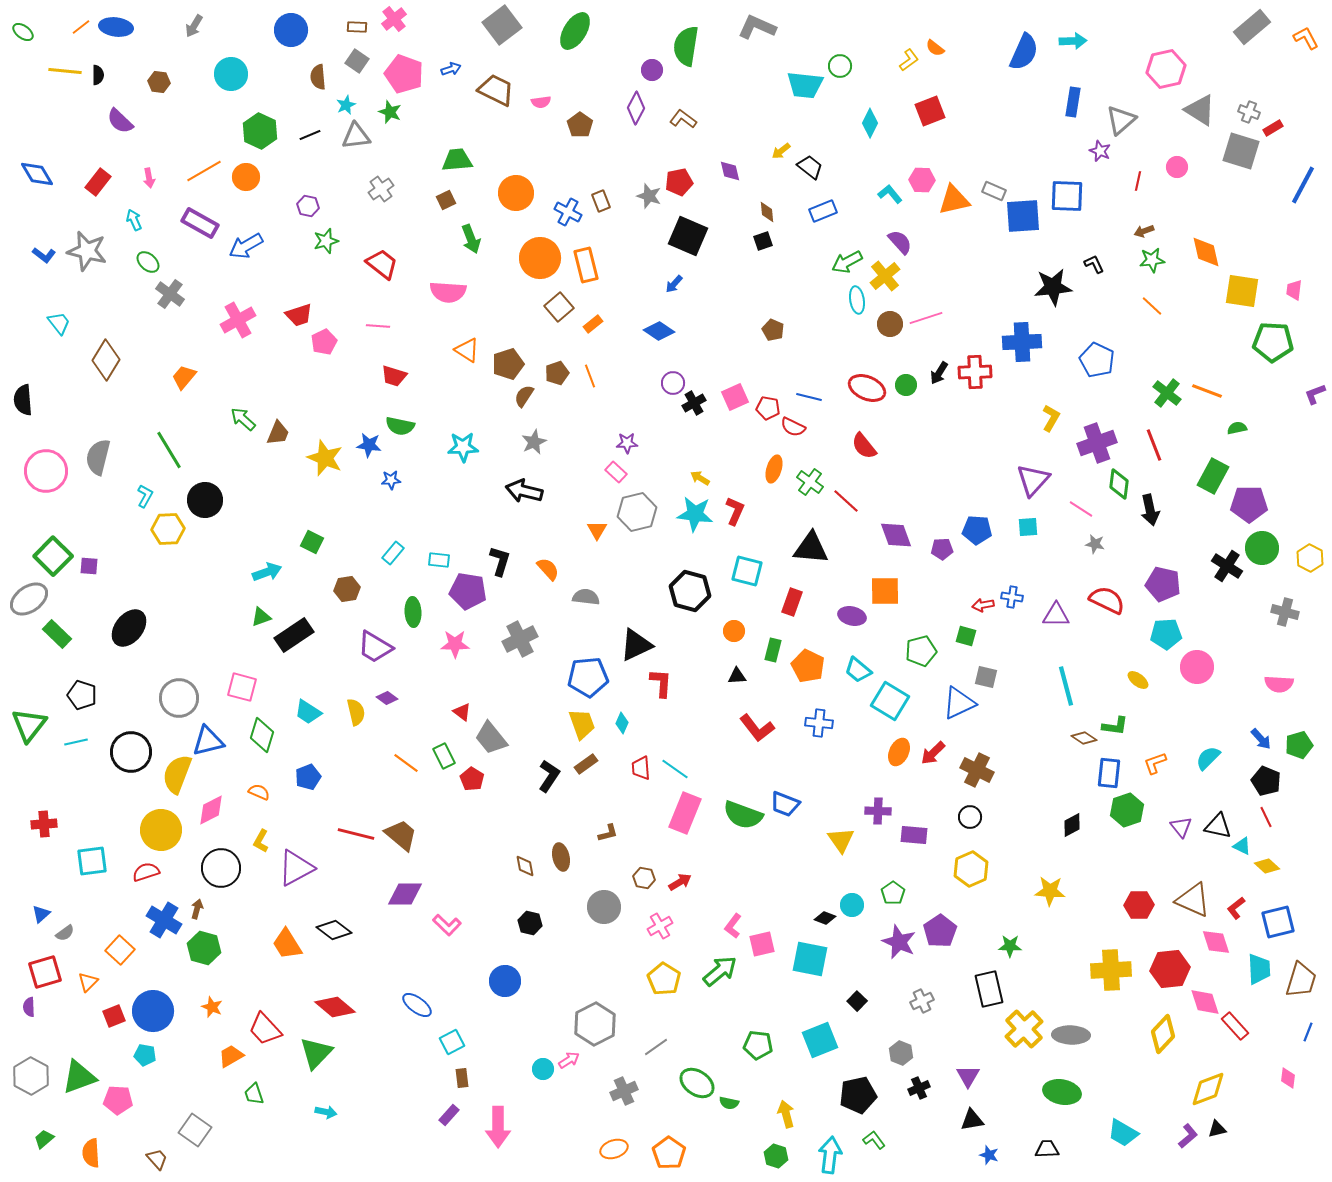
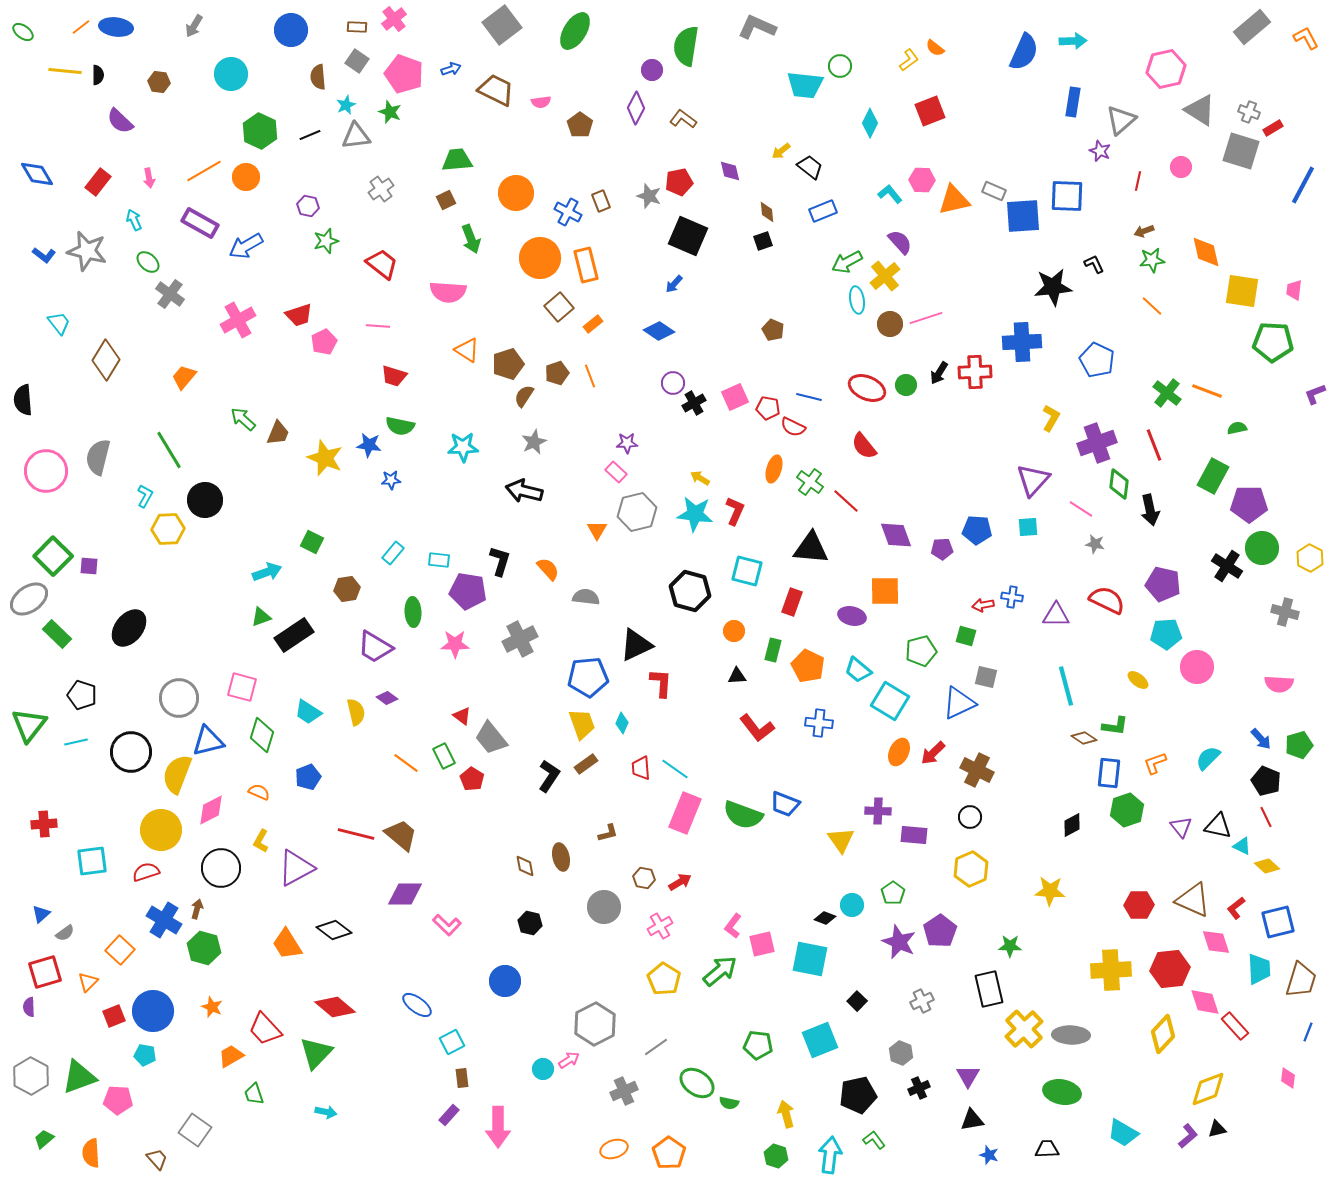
pink circle at (1177, 167): moved 4 px right
red triangle at (462, 712): moved 4 px down
